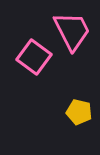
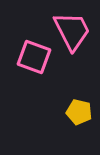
pink square: rotated 16 degrees counterclockwise
